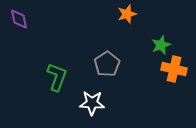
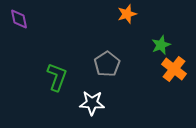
orange cross: rotated 25 degrees clockwise
